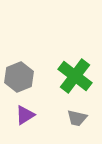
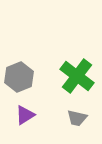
green cross: moved 2 px right
